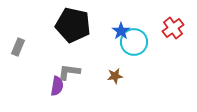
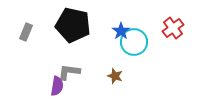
gray rectangle: moved 8 px right, 15 px up
brown star: rotated 28 degrees clockwise
